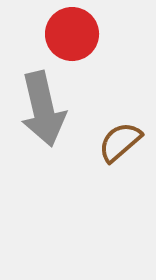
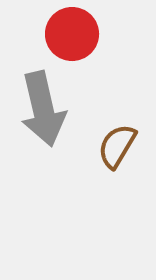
brown semicircle: moved 3 px left, 4 px down; rotated 18 degrees counterclockwise
